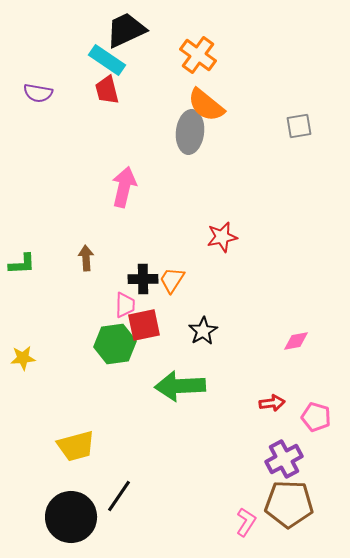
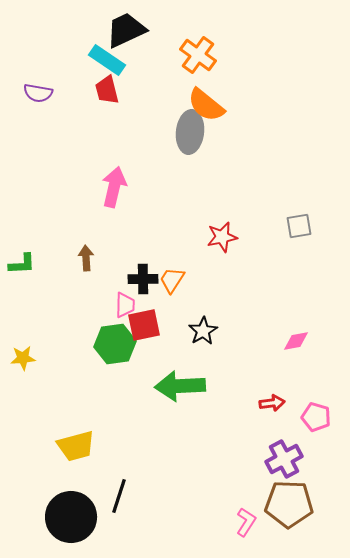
gray square: moved 100 px down
pink arrow: moved 10 px left
black line: rotated 16 degrees counterclockwise
